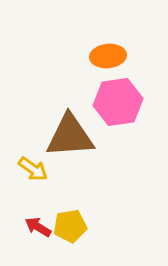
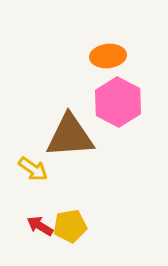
pink hexagon: rotated 24 degrees counterclockwise
red arrow: moved 2 px right, 1 px up
